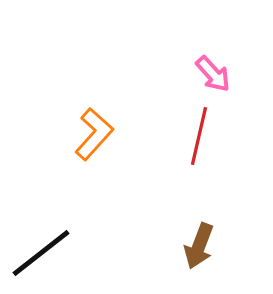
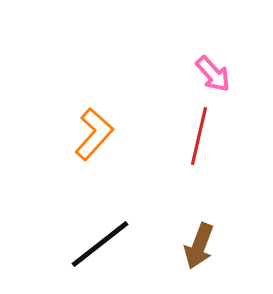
black line: moved 59 px right, 9 px up
